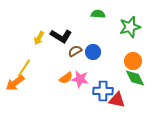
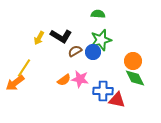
green star: moved 29 px left, 13 px down
orange semicircle: moved 2 px left, 2 px down
